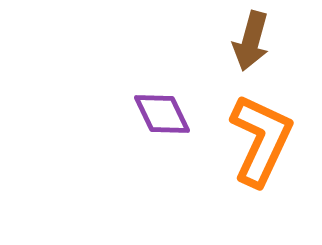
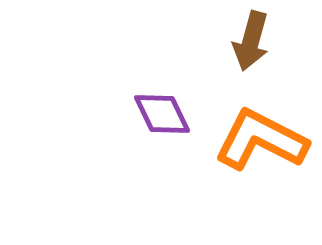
orange L-shape: rotated 88 degrees counterclockwise
